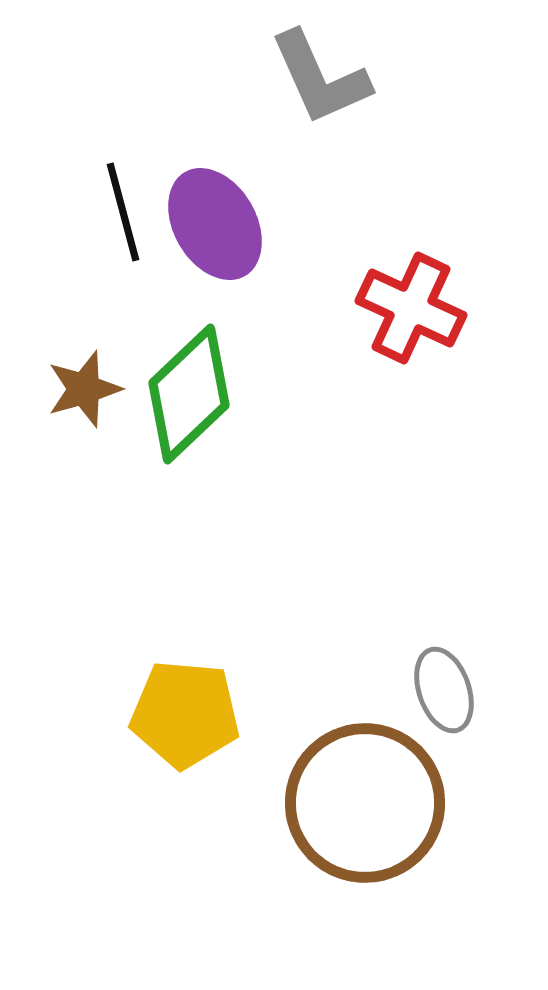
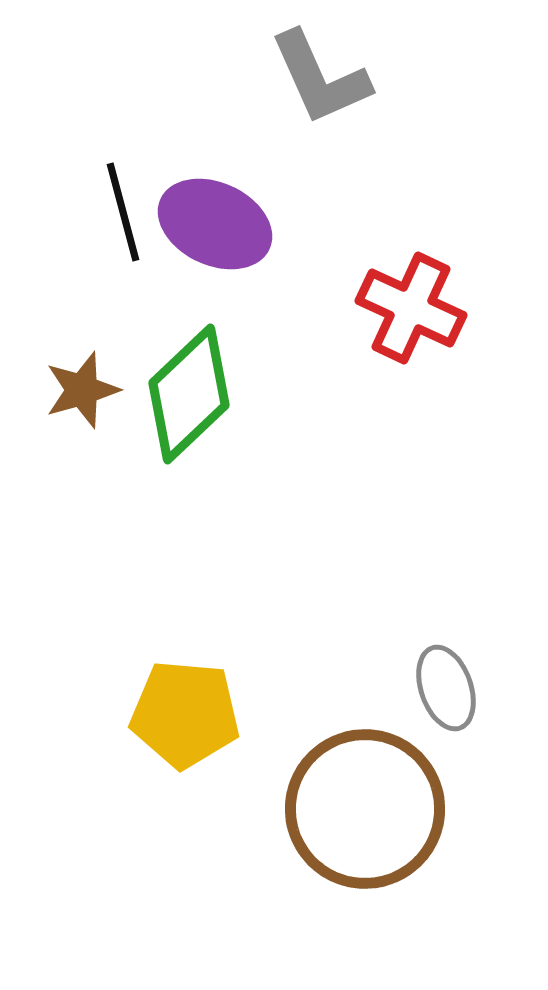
purple ellipse: rotated 35 degrees counterclockwise
brown star: moved 2 px left, 1 px down
gray ellipse: moved 2 px right, 2 px up
brown circle: moved 6 px down
